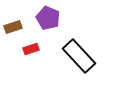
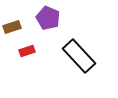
brown rectangle: moved 1 px left
red rectangle: moved 4 px left, 2 px down
